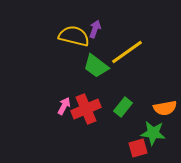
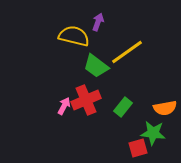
purple arrow: moved 3 px right, 7 px up
red cross: moved 9 px up
